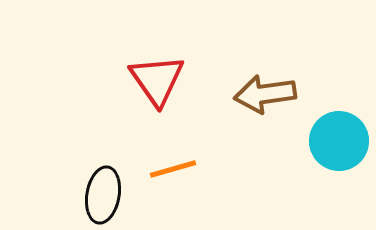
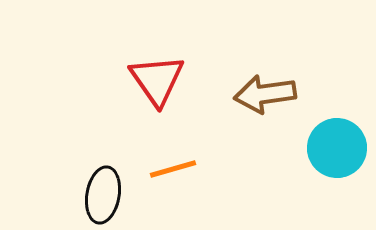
cyan circle: moved 2 px left, 7 px down
